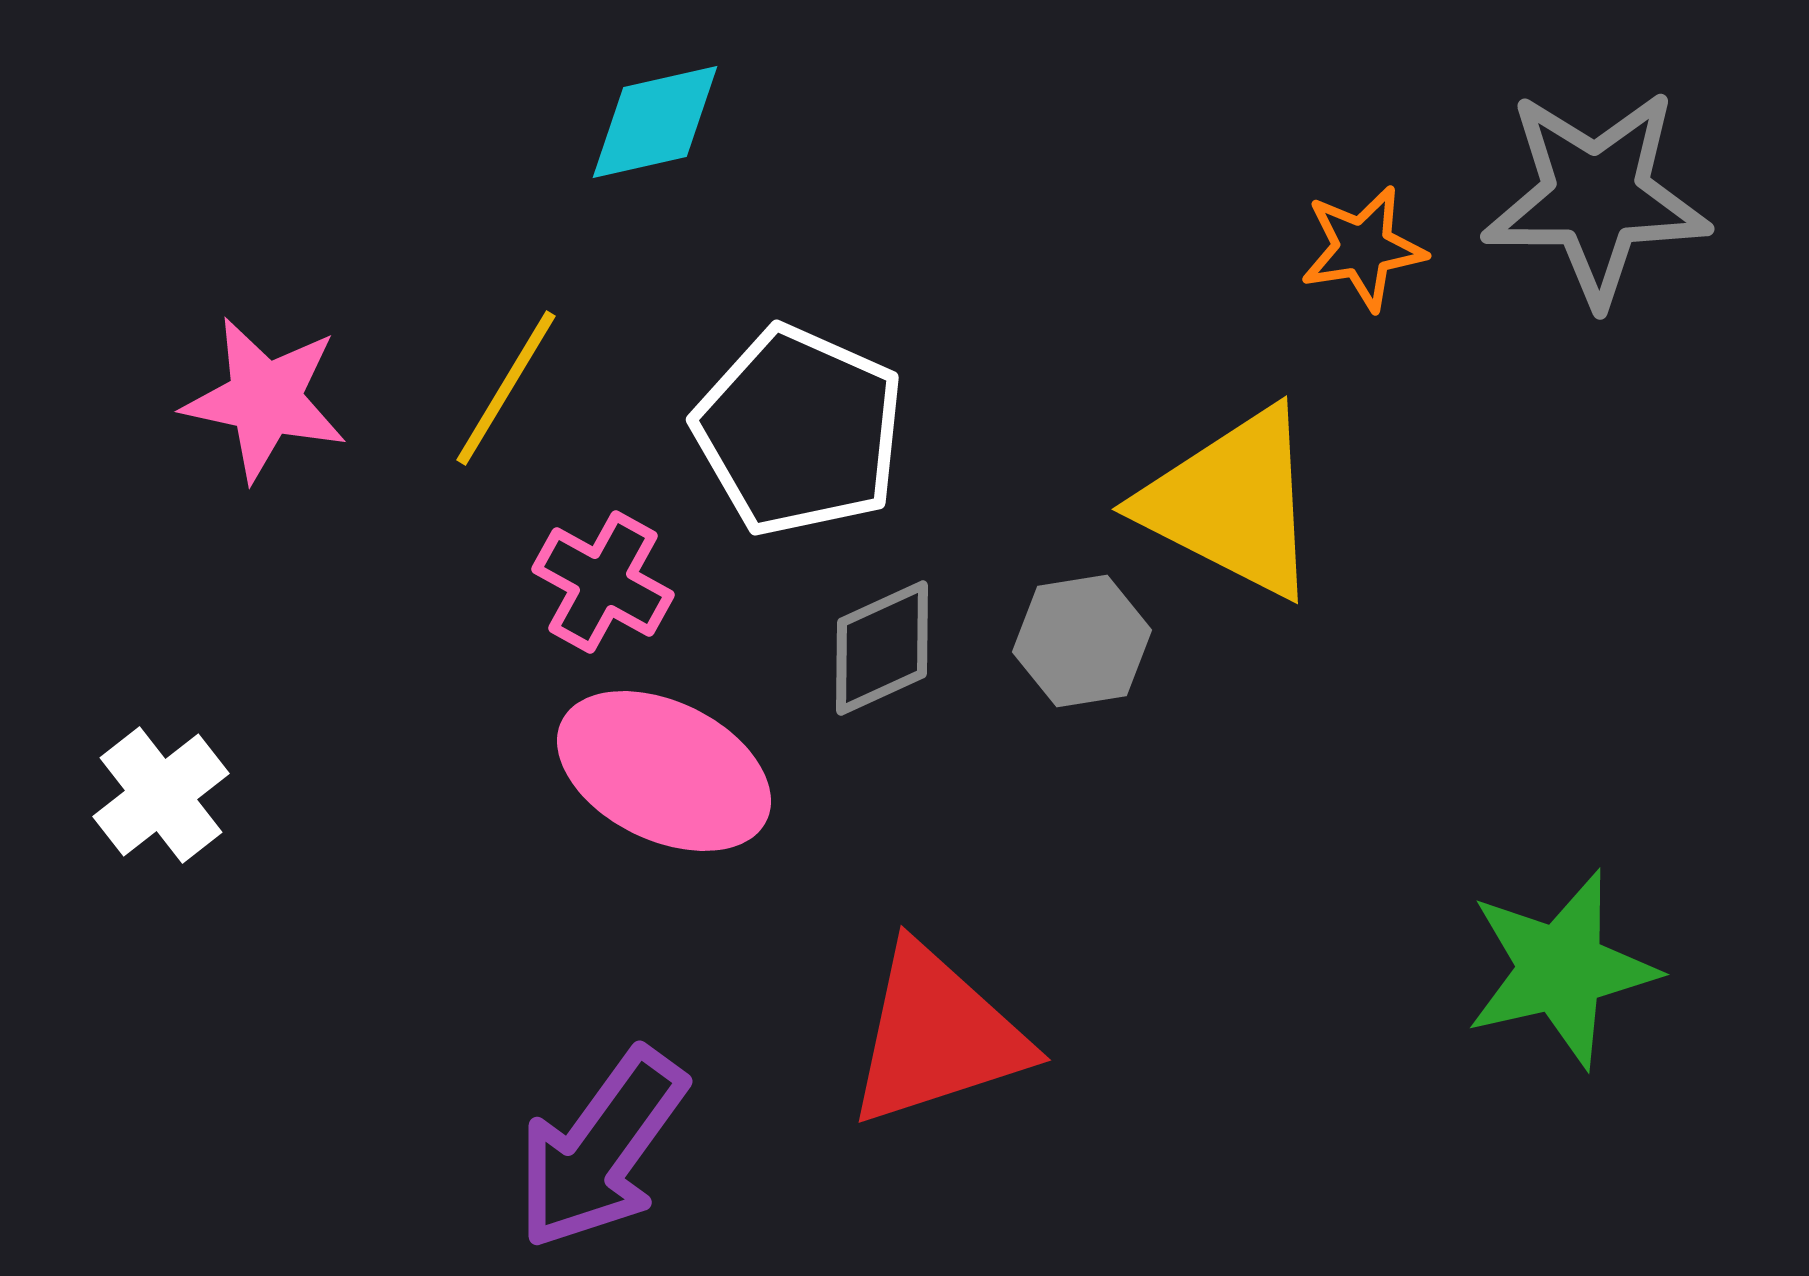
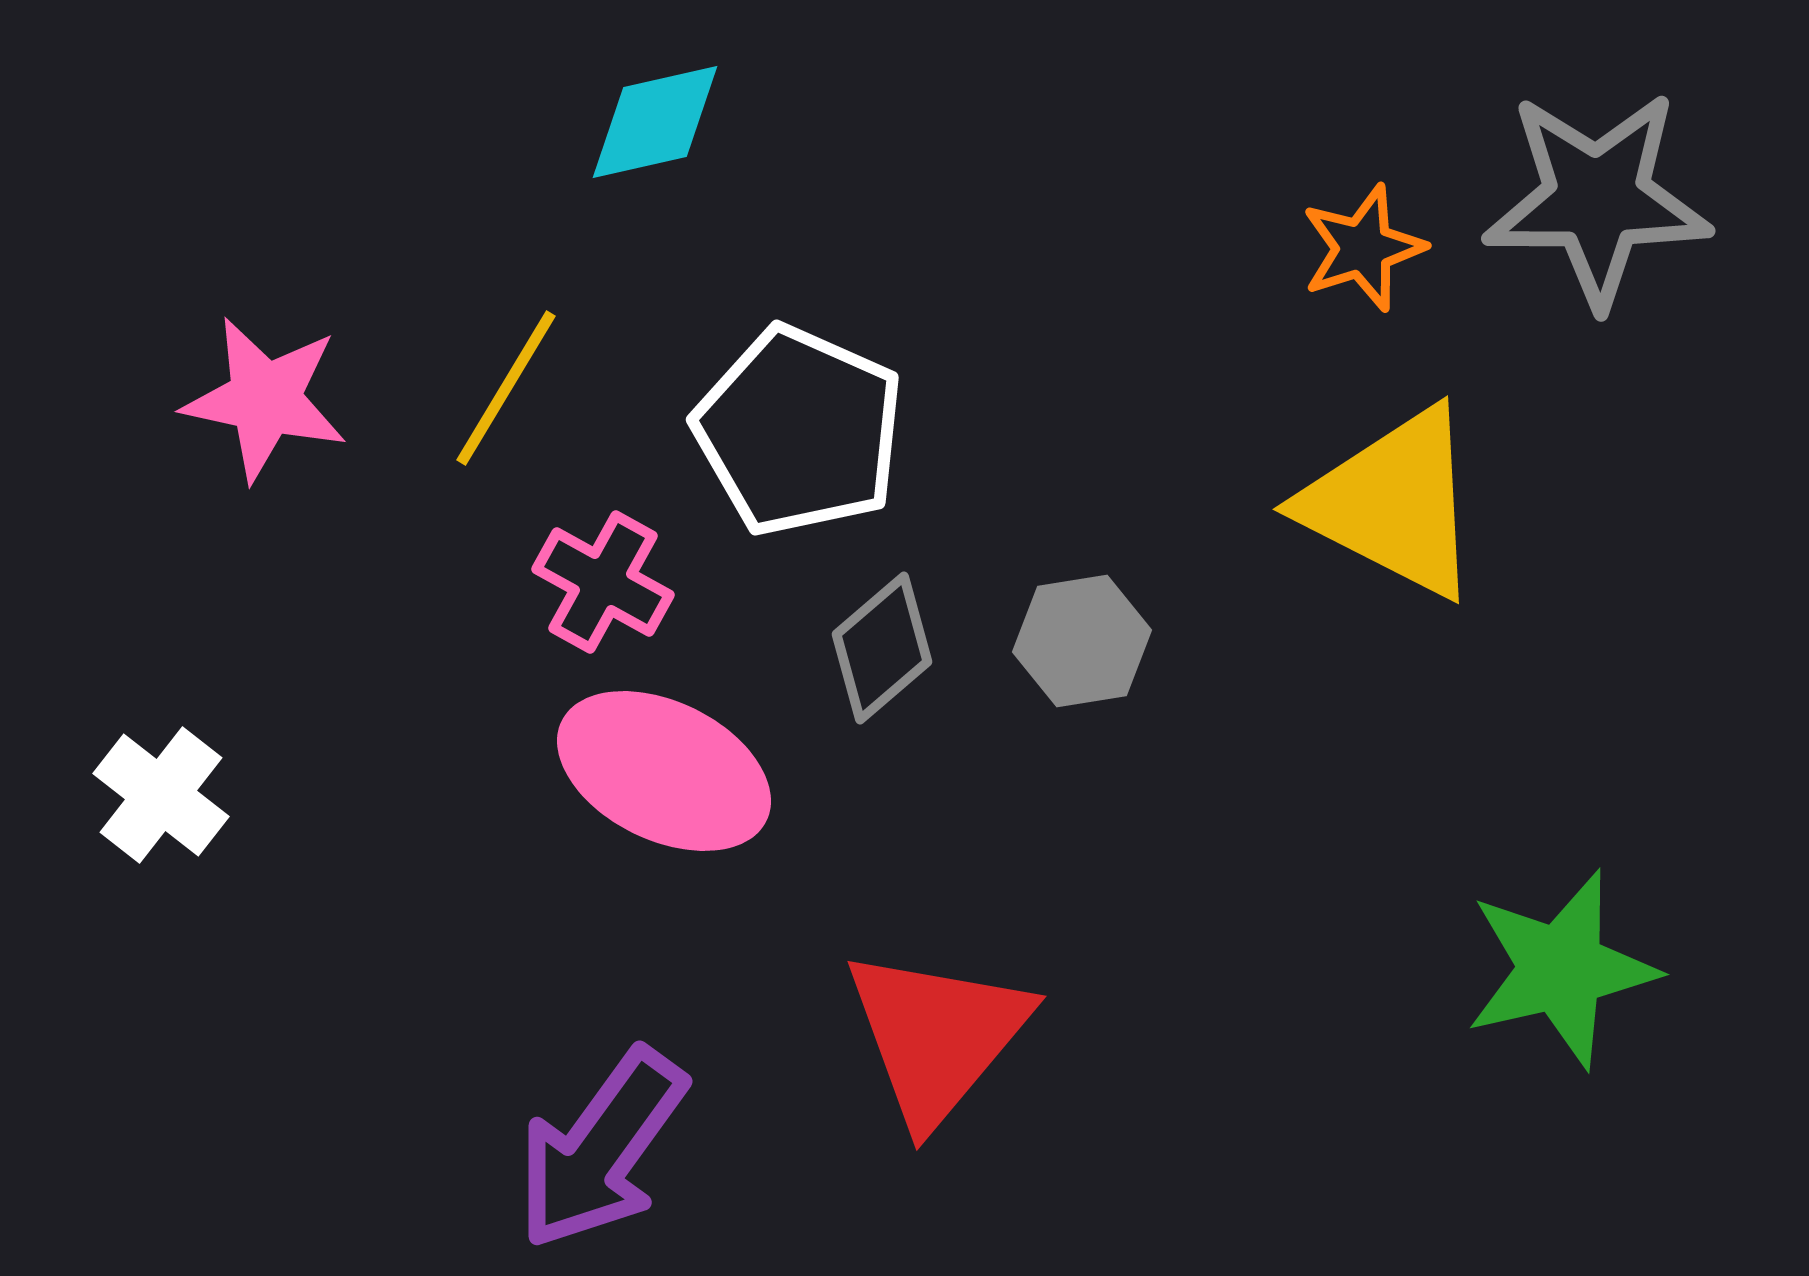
gray star: moved 1 px right, 2 px down
orange star: rotated 9 degrees counterclockwise
yellow triangle: moved 161 px right
gray diamond: rotated 16 degrees counterclockwise
white cross: rotated 14 degrees counterclockwise
red triangle: rotated 32 degrees counterclockwise
